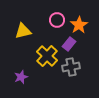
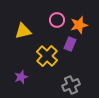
orange star: rotated 18 degrees clockwise
purple rectangle: moved 1 px right; rotated 16 degrees counterclockwise
gray cross: moved 18 px down; rotated 12 degrees counterclockwise
